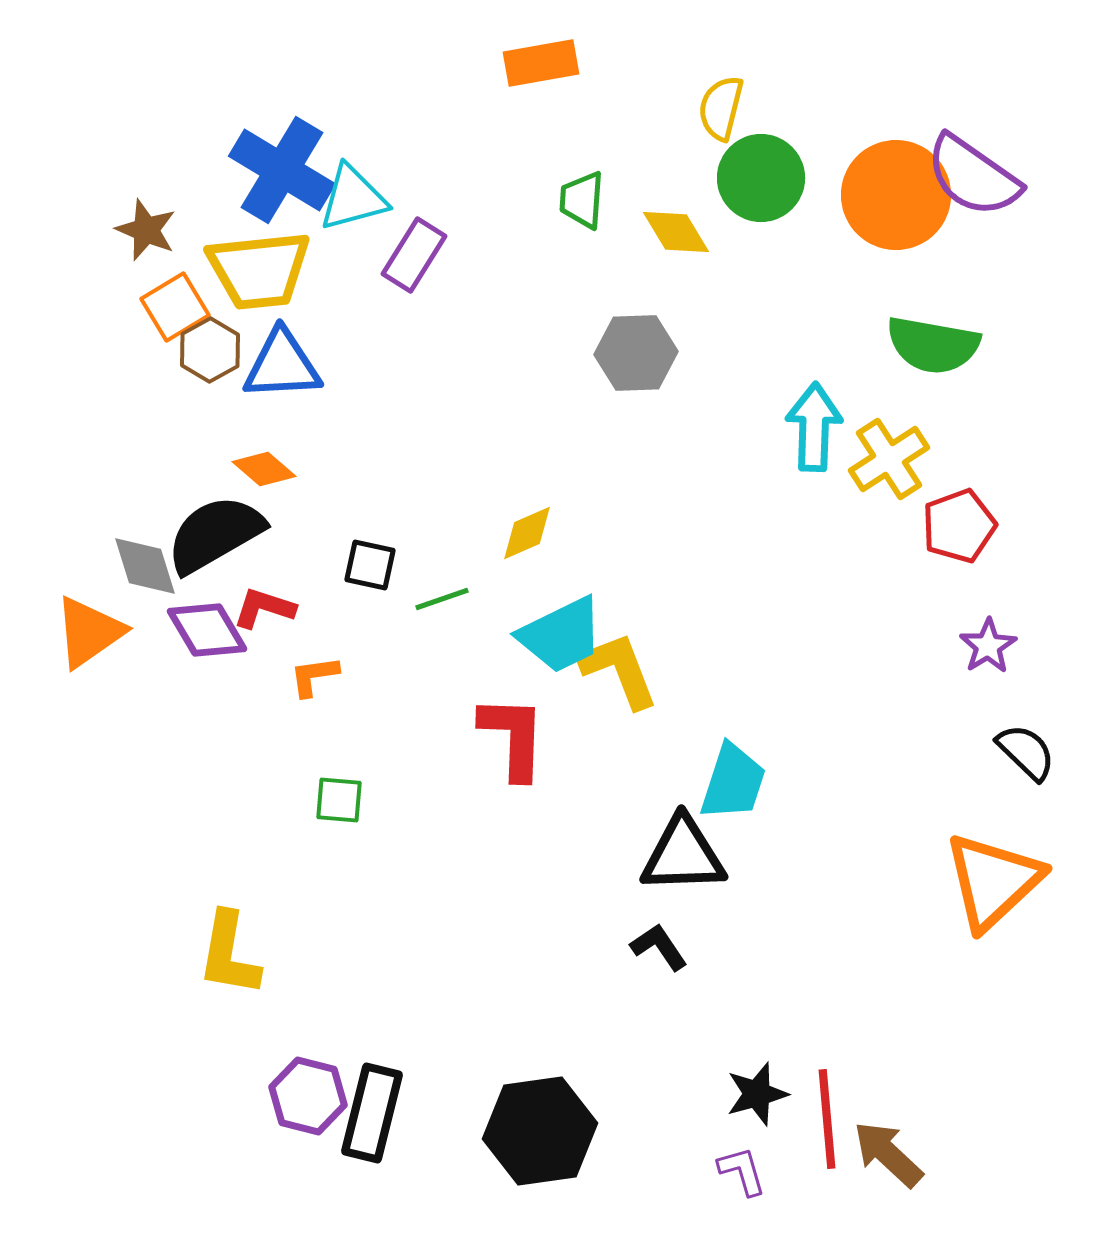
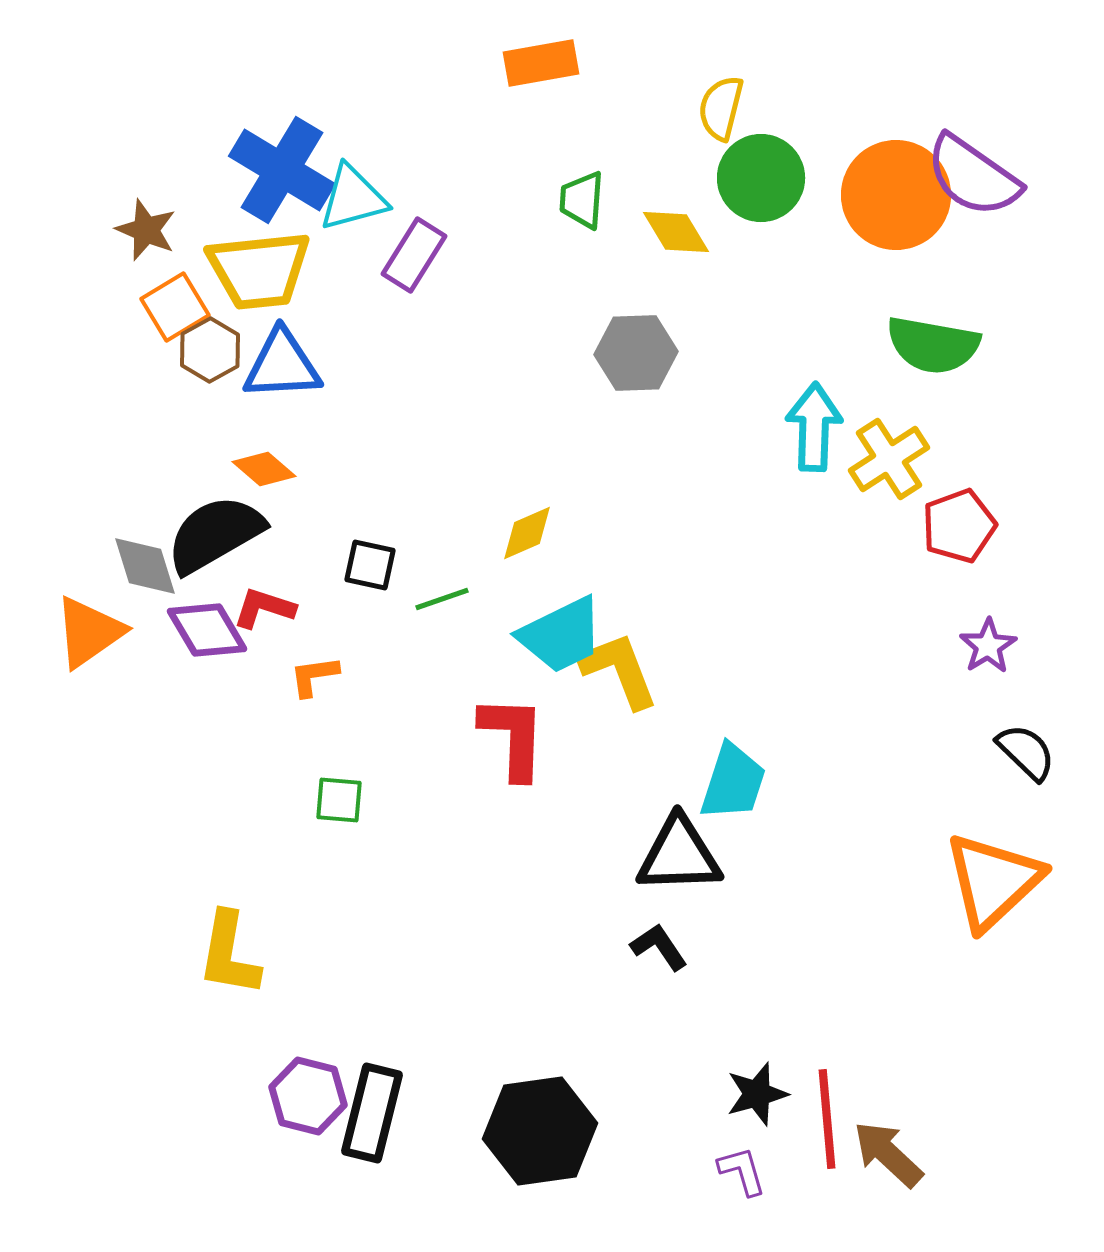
black triangle at (683, 855): moved 4 px left
